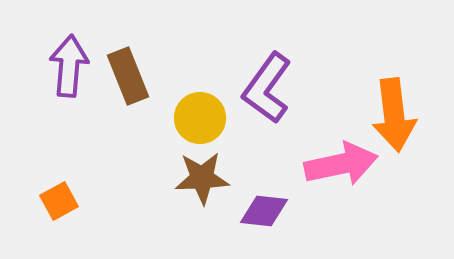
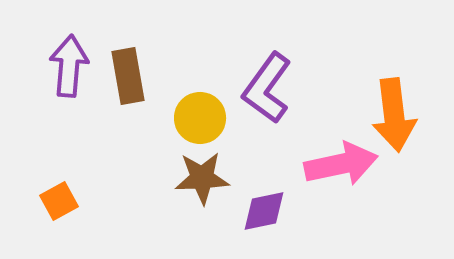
brown rectangle: rotated 12 degrees clockwise
purple diamond: rotated 18 degrees counterclockwise
